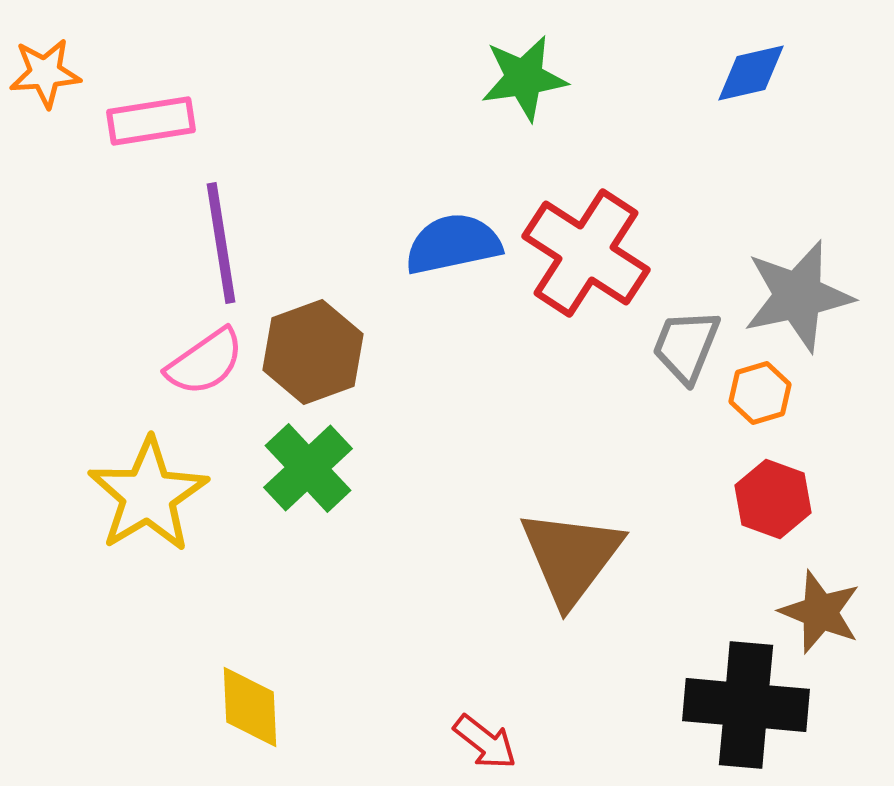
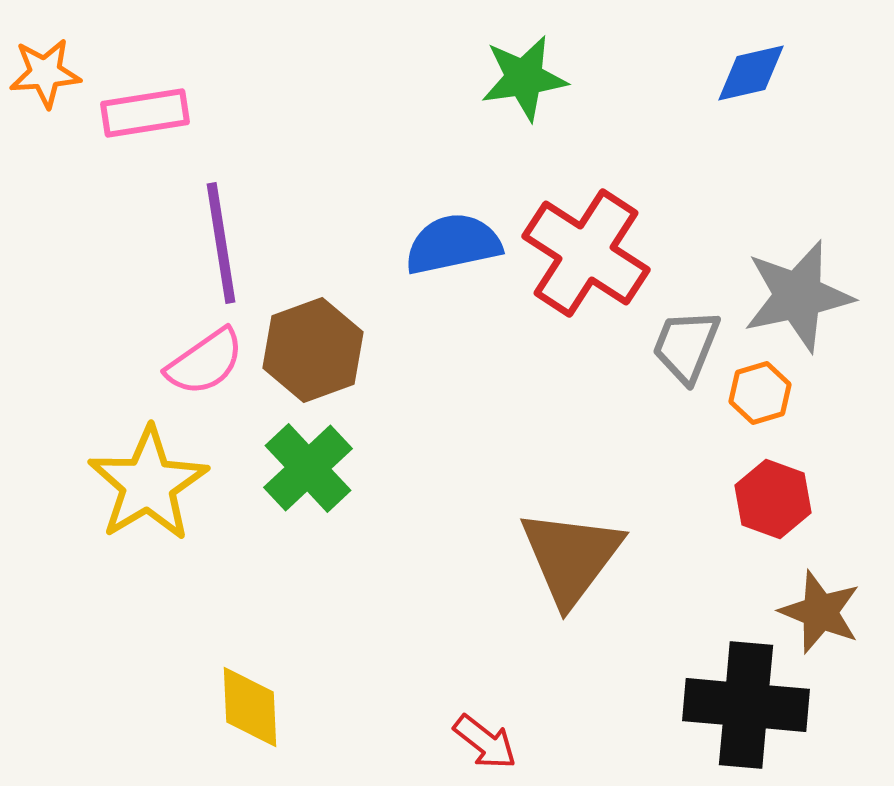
pink rectangle: moved 6 px left, 8 px up
brown hexagon: moved 2 px up
yellow star: moved 11 px up
